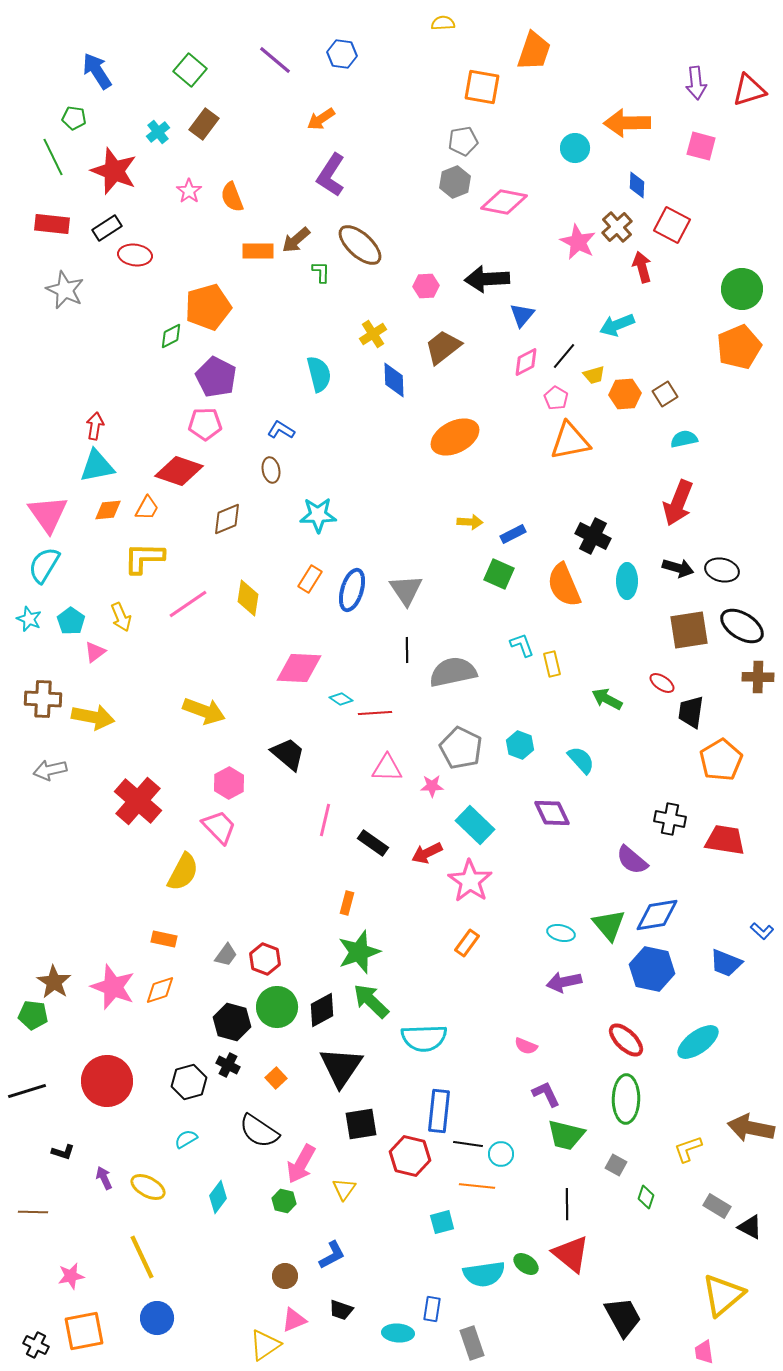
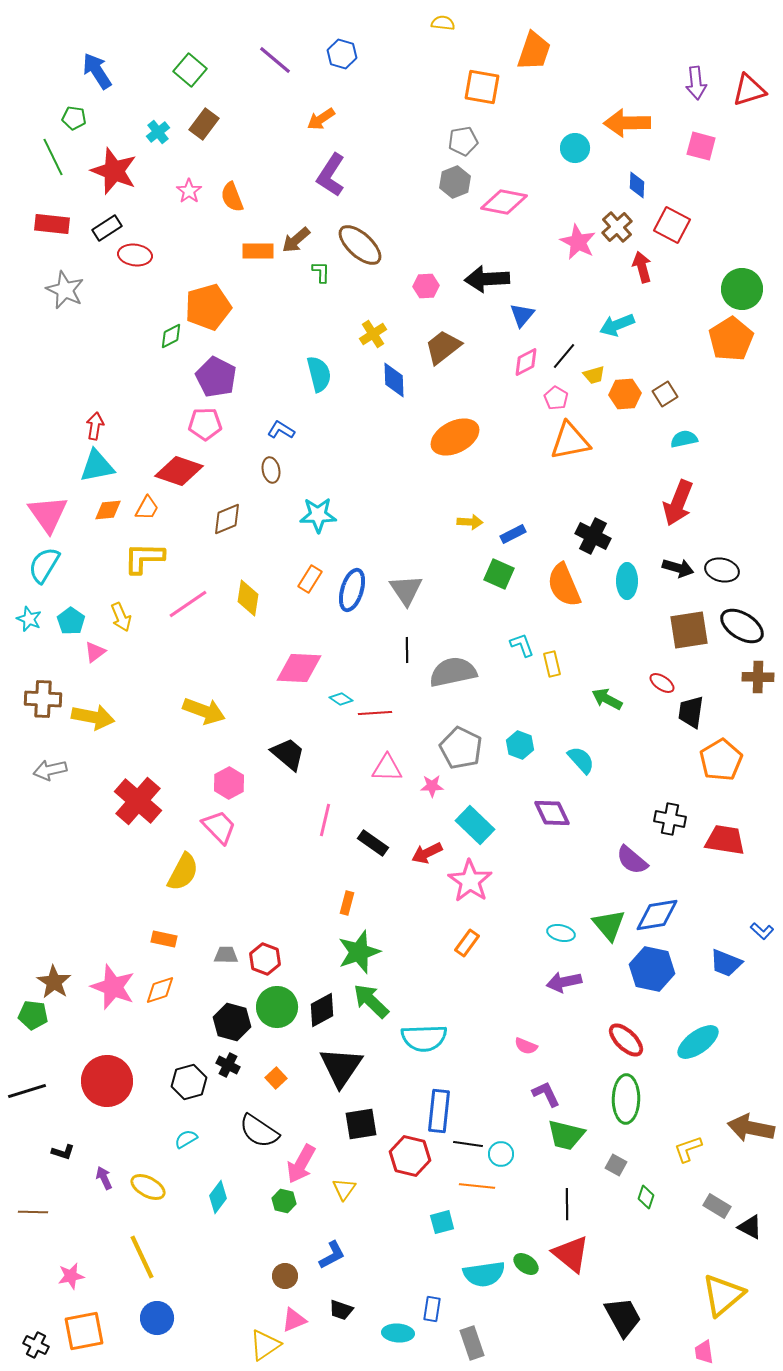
yellow semicircle at (443, 23): rotated 10 degrees clockwise
blue hexagon at (342, 54): rotated 8 degrees clockwise
orange pentagon at (739, 347): moved 8 px left, 8 px up; rotated 9 degrees counterclockwise
gray trapezoid at (226, 955): rotated 125 degrees counterclockwise
